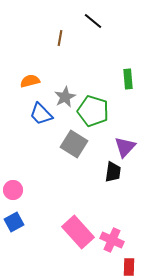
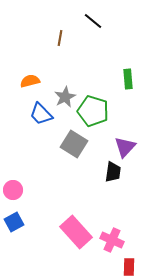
pink rectangle: moved 2 px left
